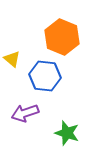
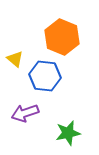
yellow triangle: moved 3 px right
green star: moved 1 px right; rotated 30 degrees counterclockwise
